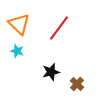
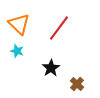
black star: moved 4 px up; rotated 18 degrees counterclockwise
